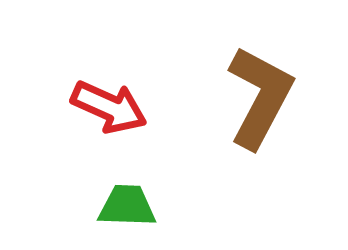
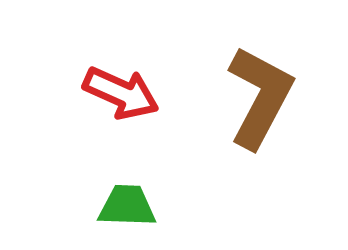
red arrow: moved 12 px right, 14 px up
